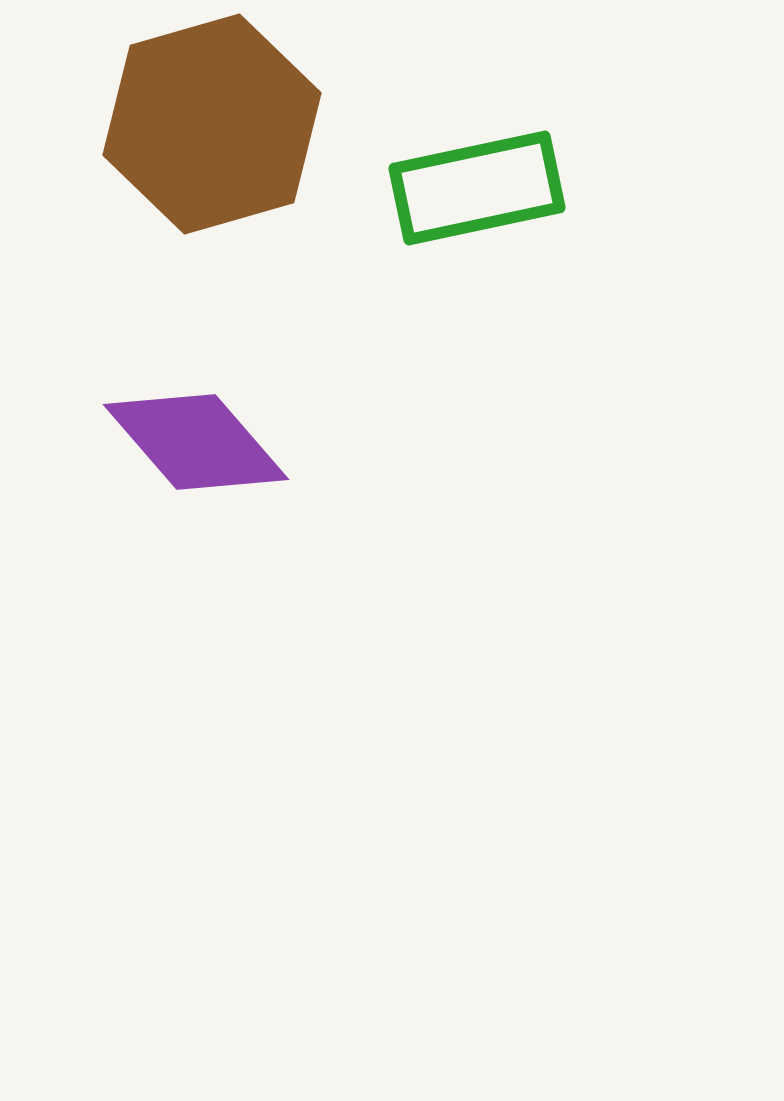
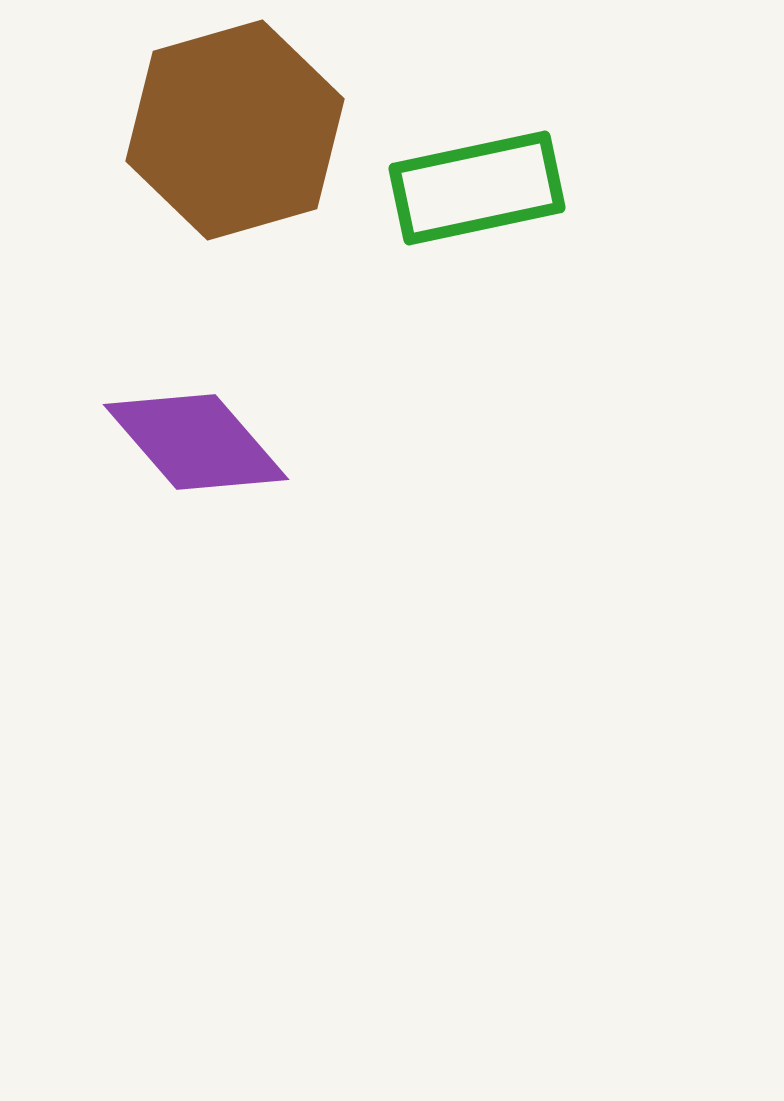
brown hexagon: moved 23 px right, 6 px down
